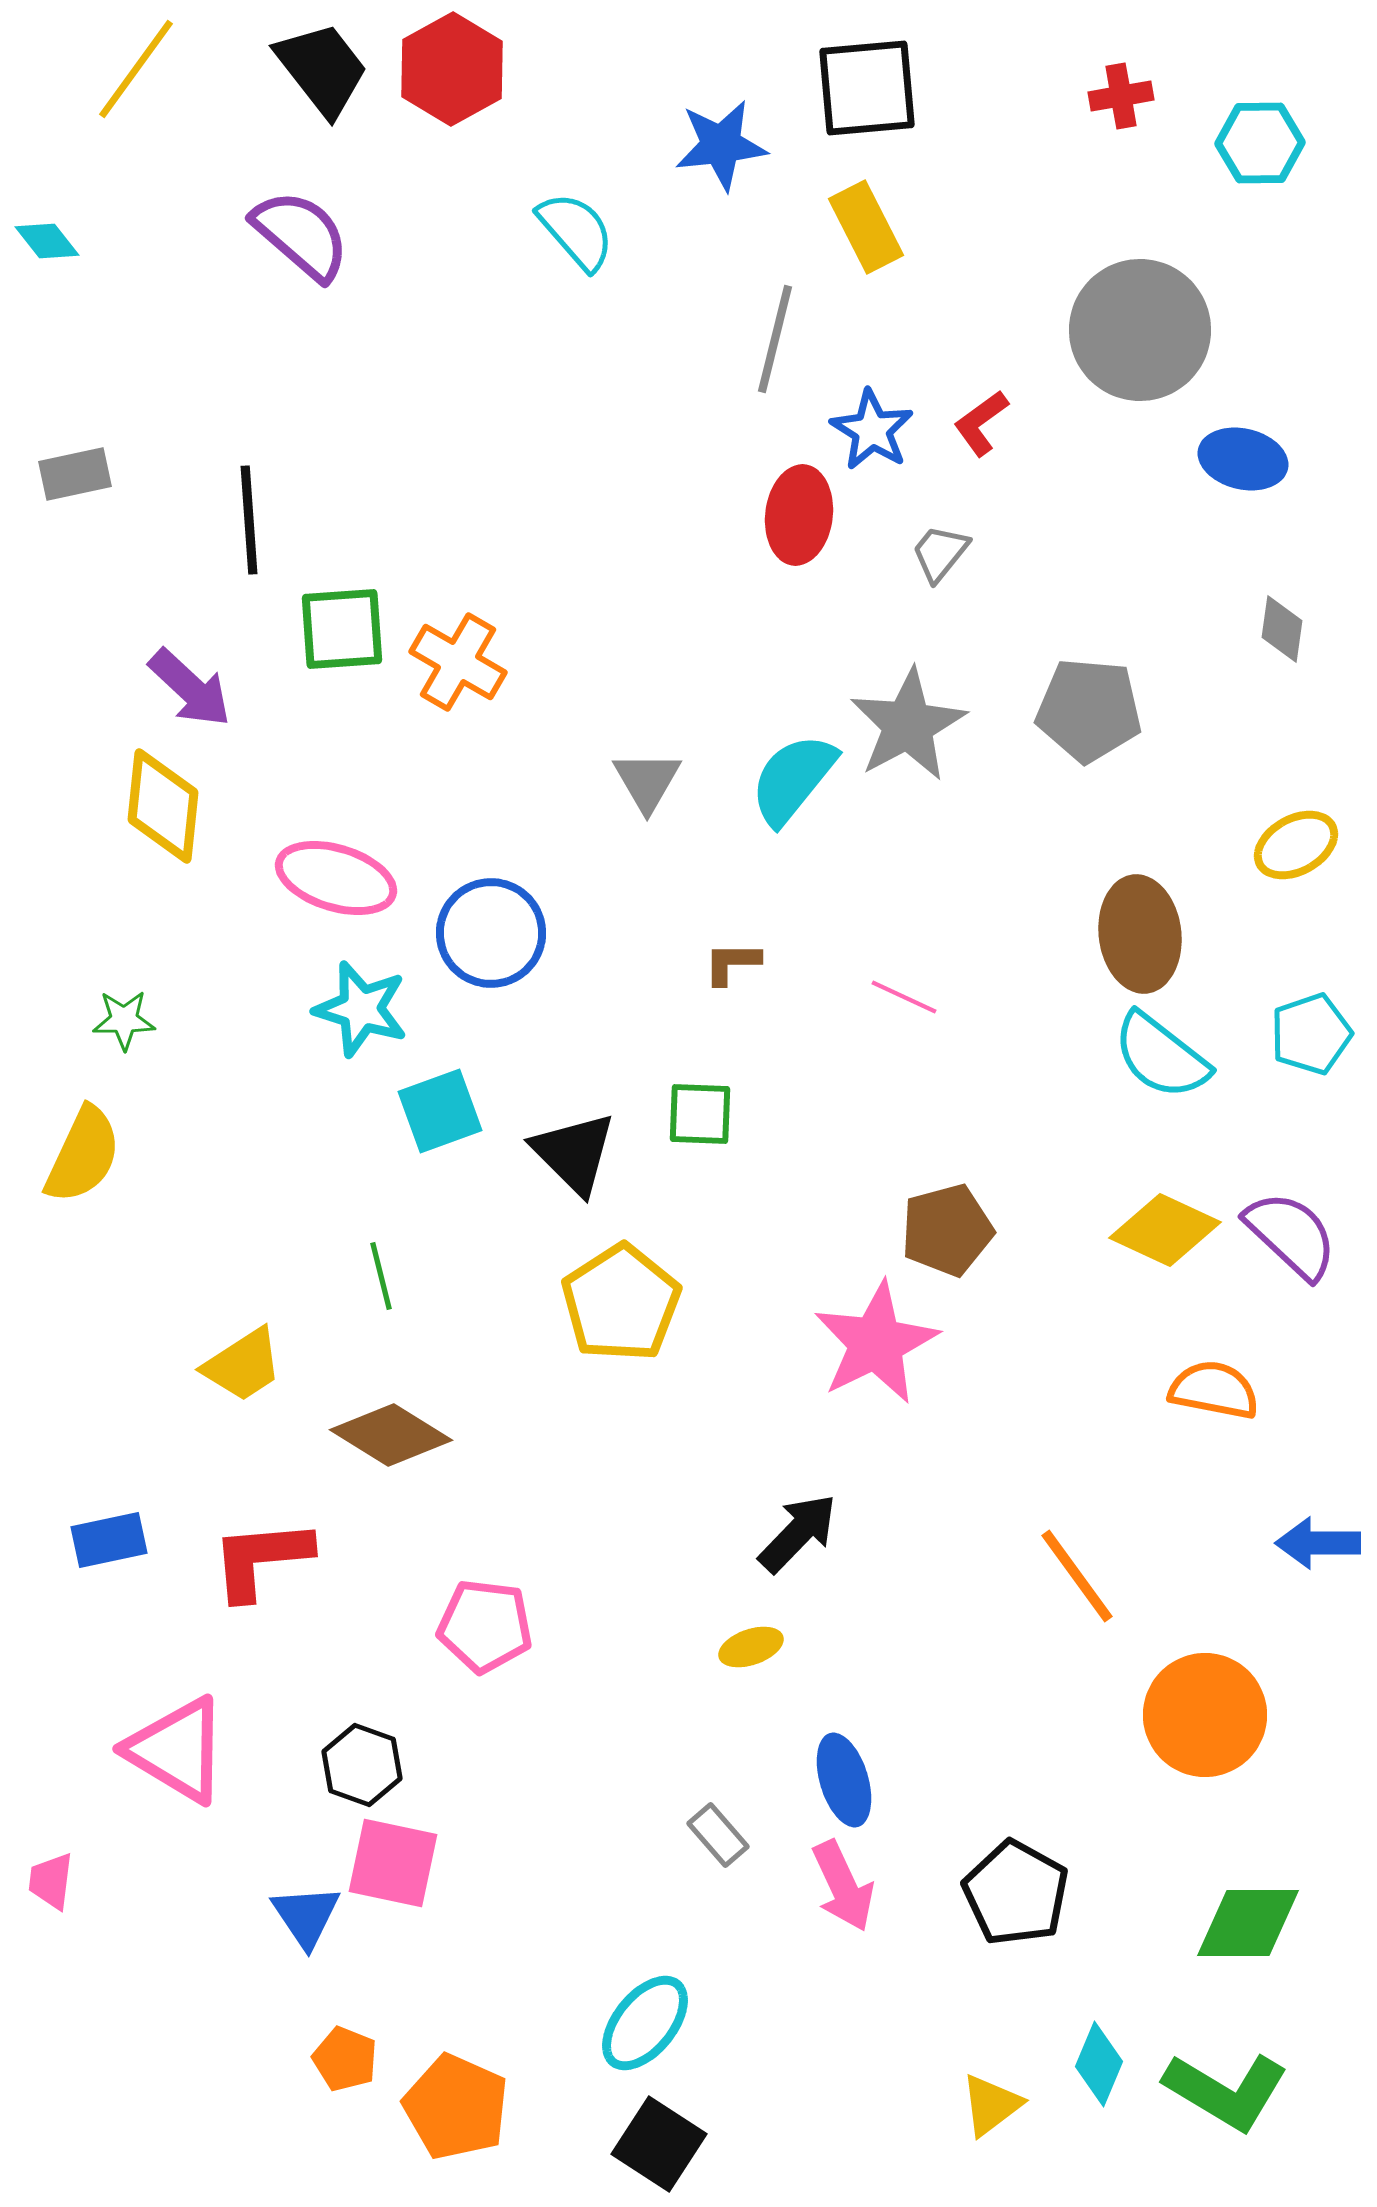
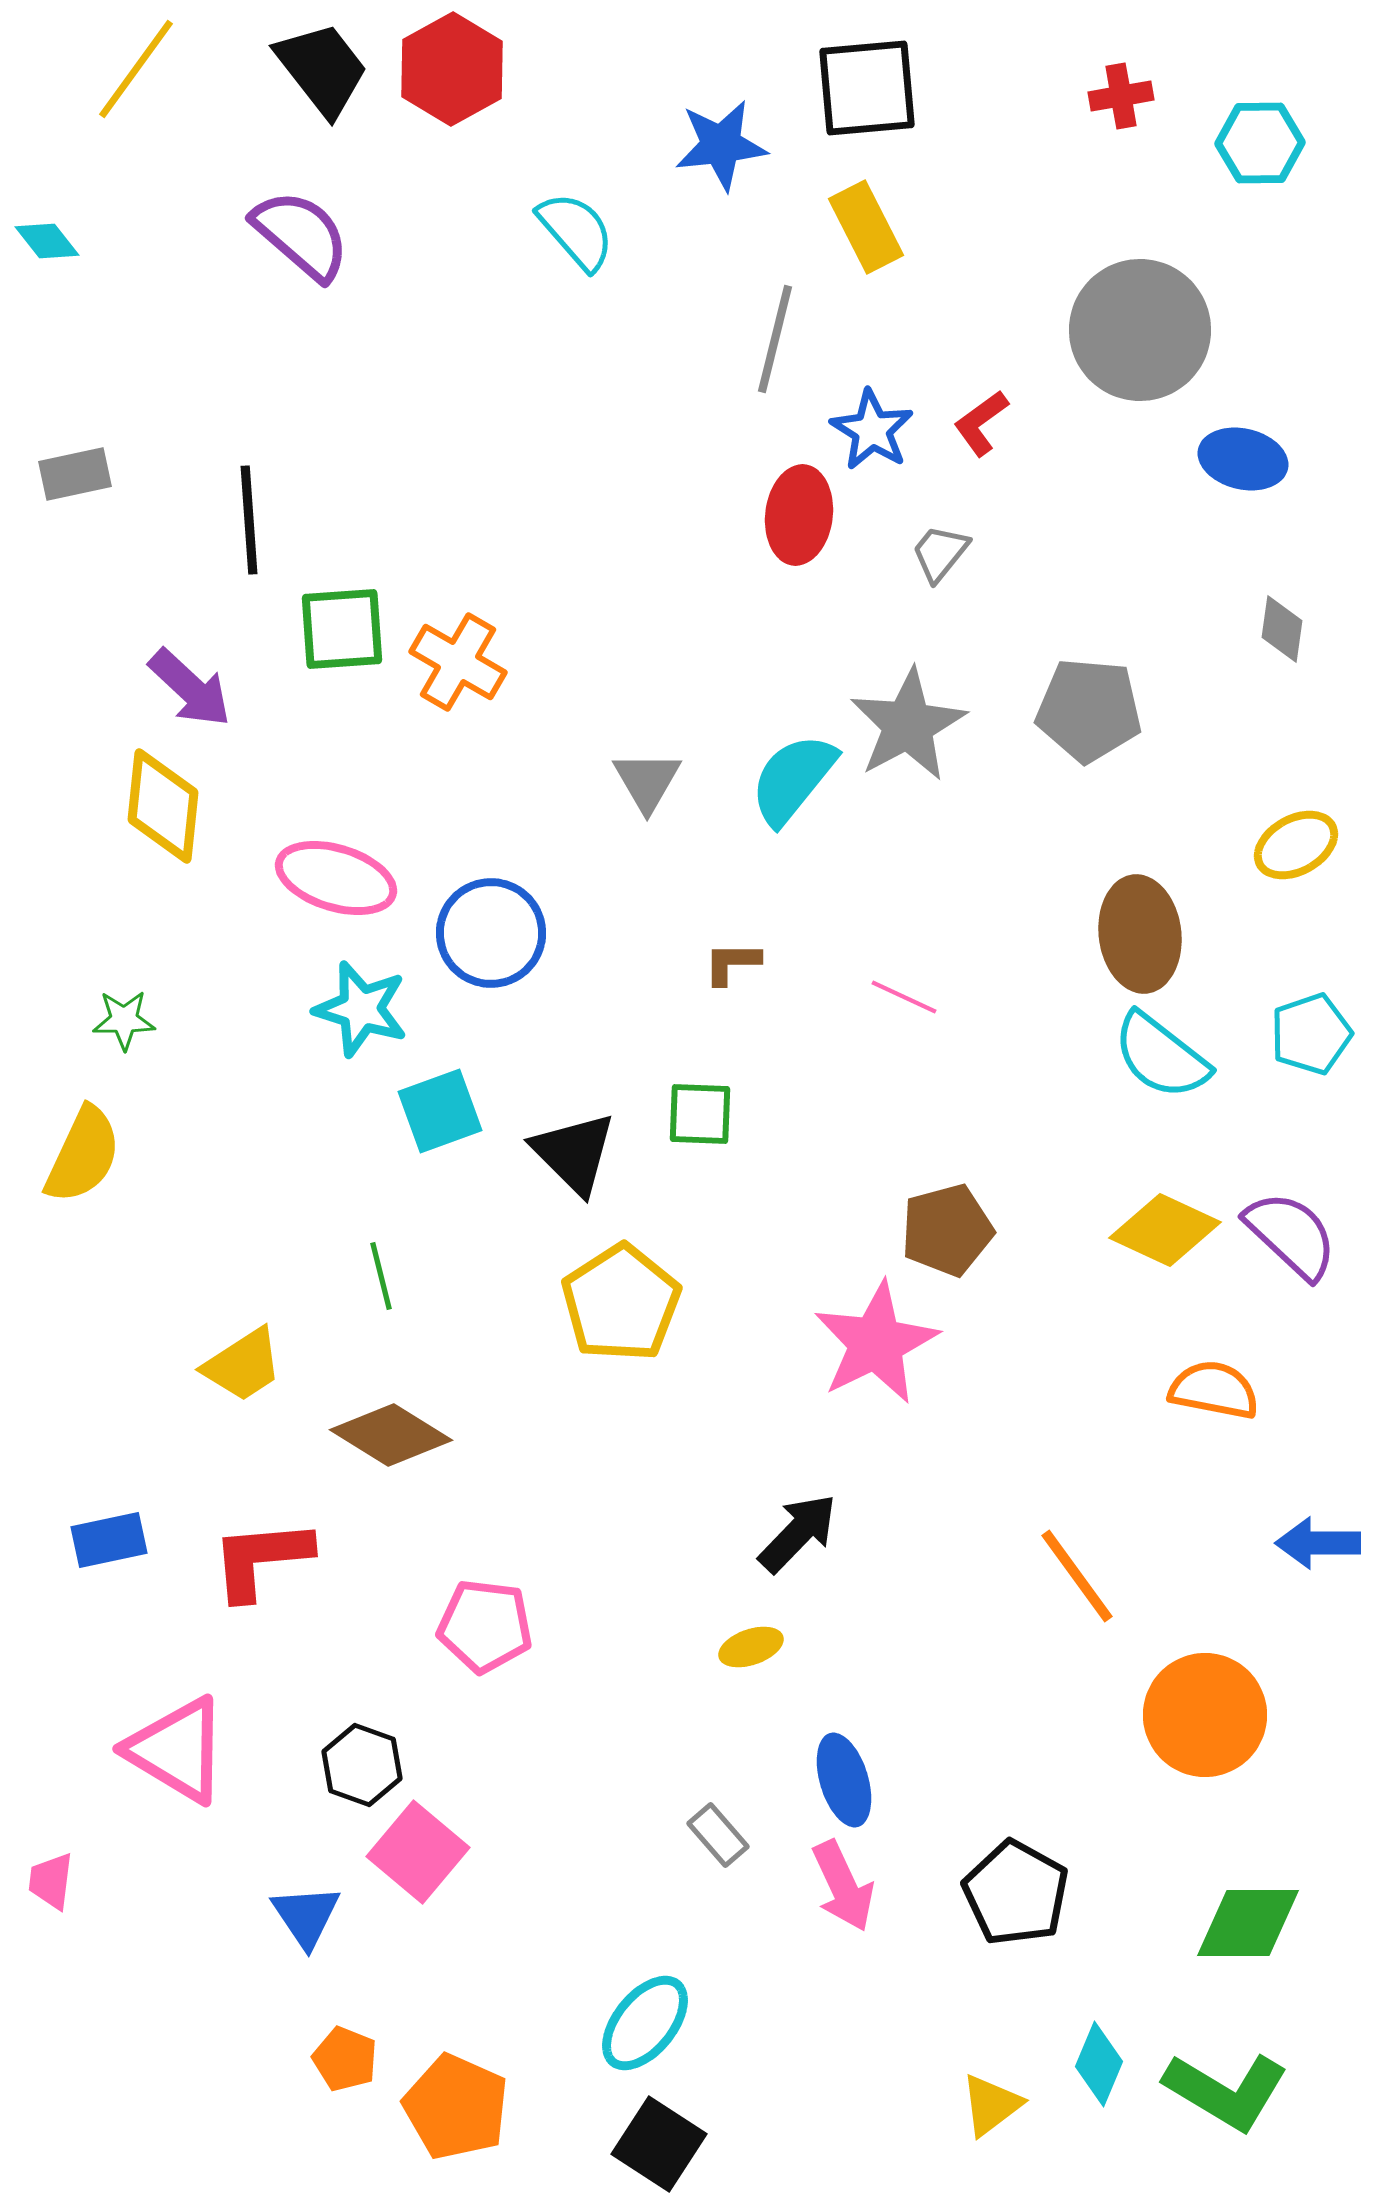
pink square at (393, 1863): moved 25 px right, 11 px up; rotated 28 degrees clockwise
